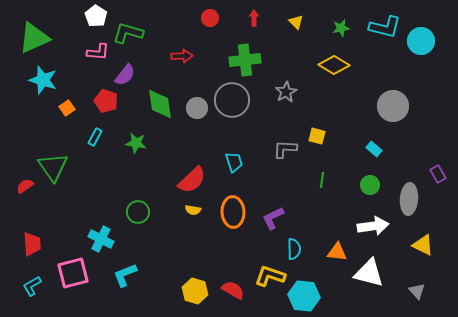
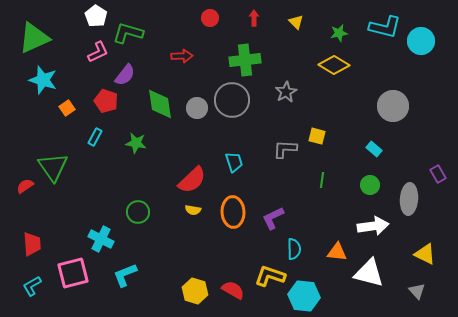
green star at (341, 28): moved 2 px left, 5 px down
pink L-shape at (98, 52): rotated 30 degrees counterclockwise
yellow triangle at (423, 245): moved 2 px right, 9 px down
